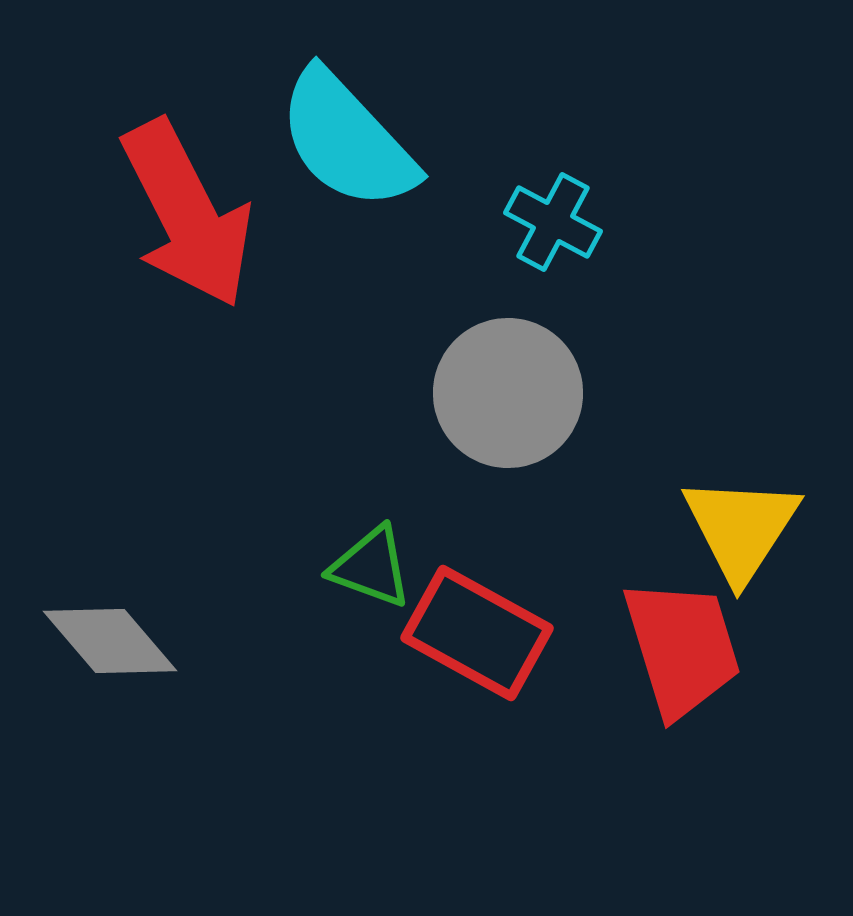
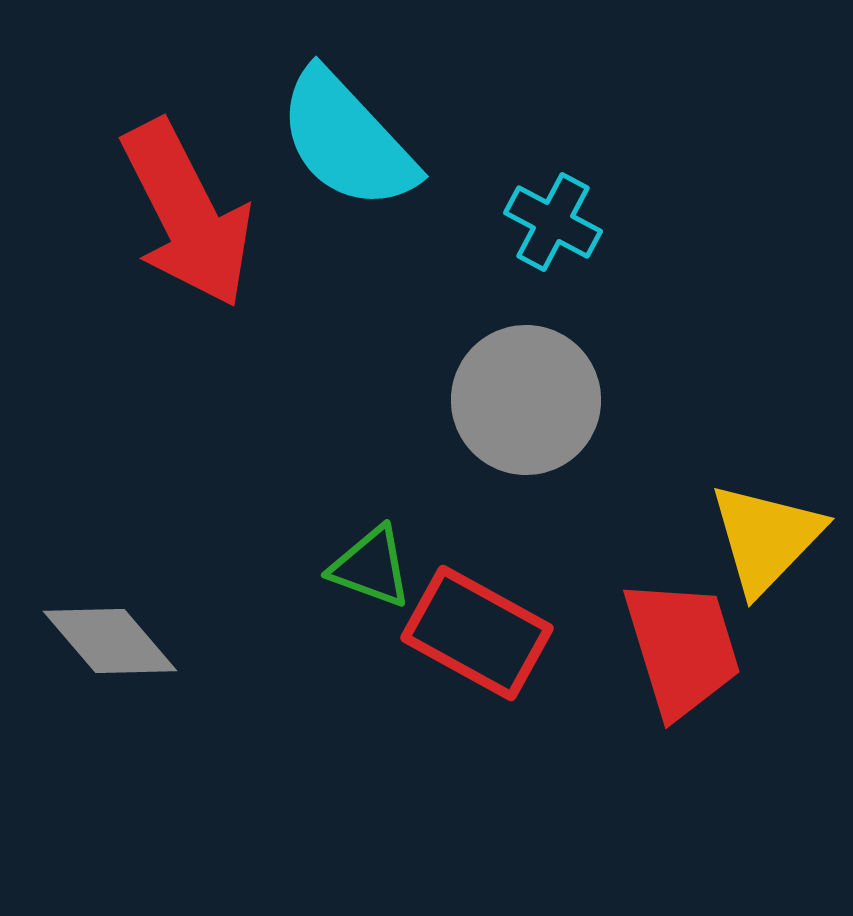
gray circle: moved 18 px right, 7 px down
yellow triangle: moved 25 px right, 10 px down; rotated 11 degrees clockwise
